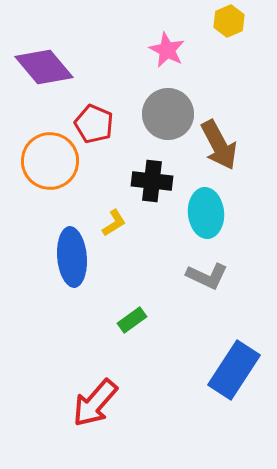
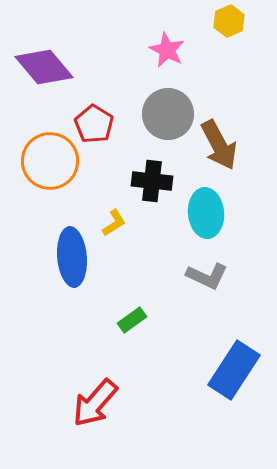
red pentagon: rotated 9 degrees clockwise
